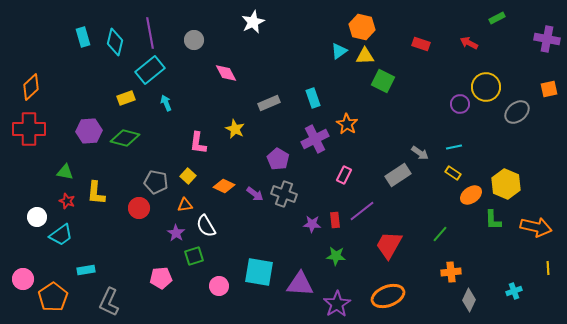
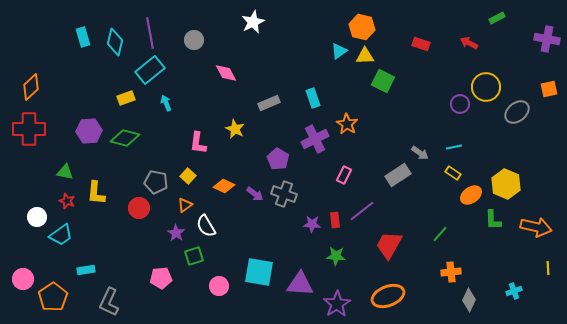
orange triangle at (185, 205): rotated 28 degrees counterclockwise
